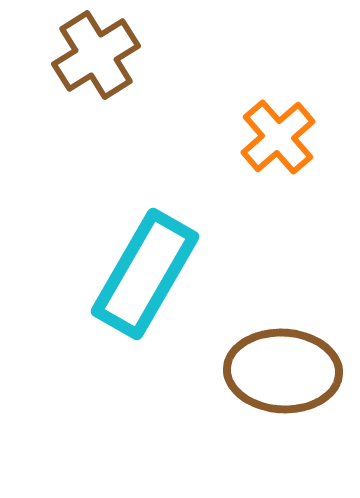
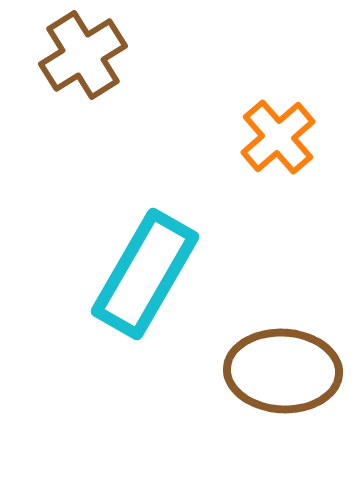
brown cross: moved 13 px left
